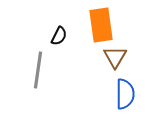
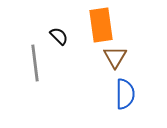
black semicircle: rotated 72 degrees counterclockwise
gray line: moved 3 px left, 7 px up; rotated 15 degrees counterclockwise
